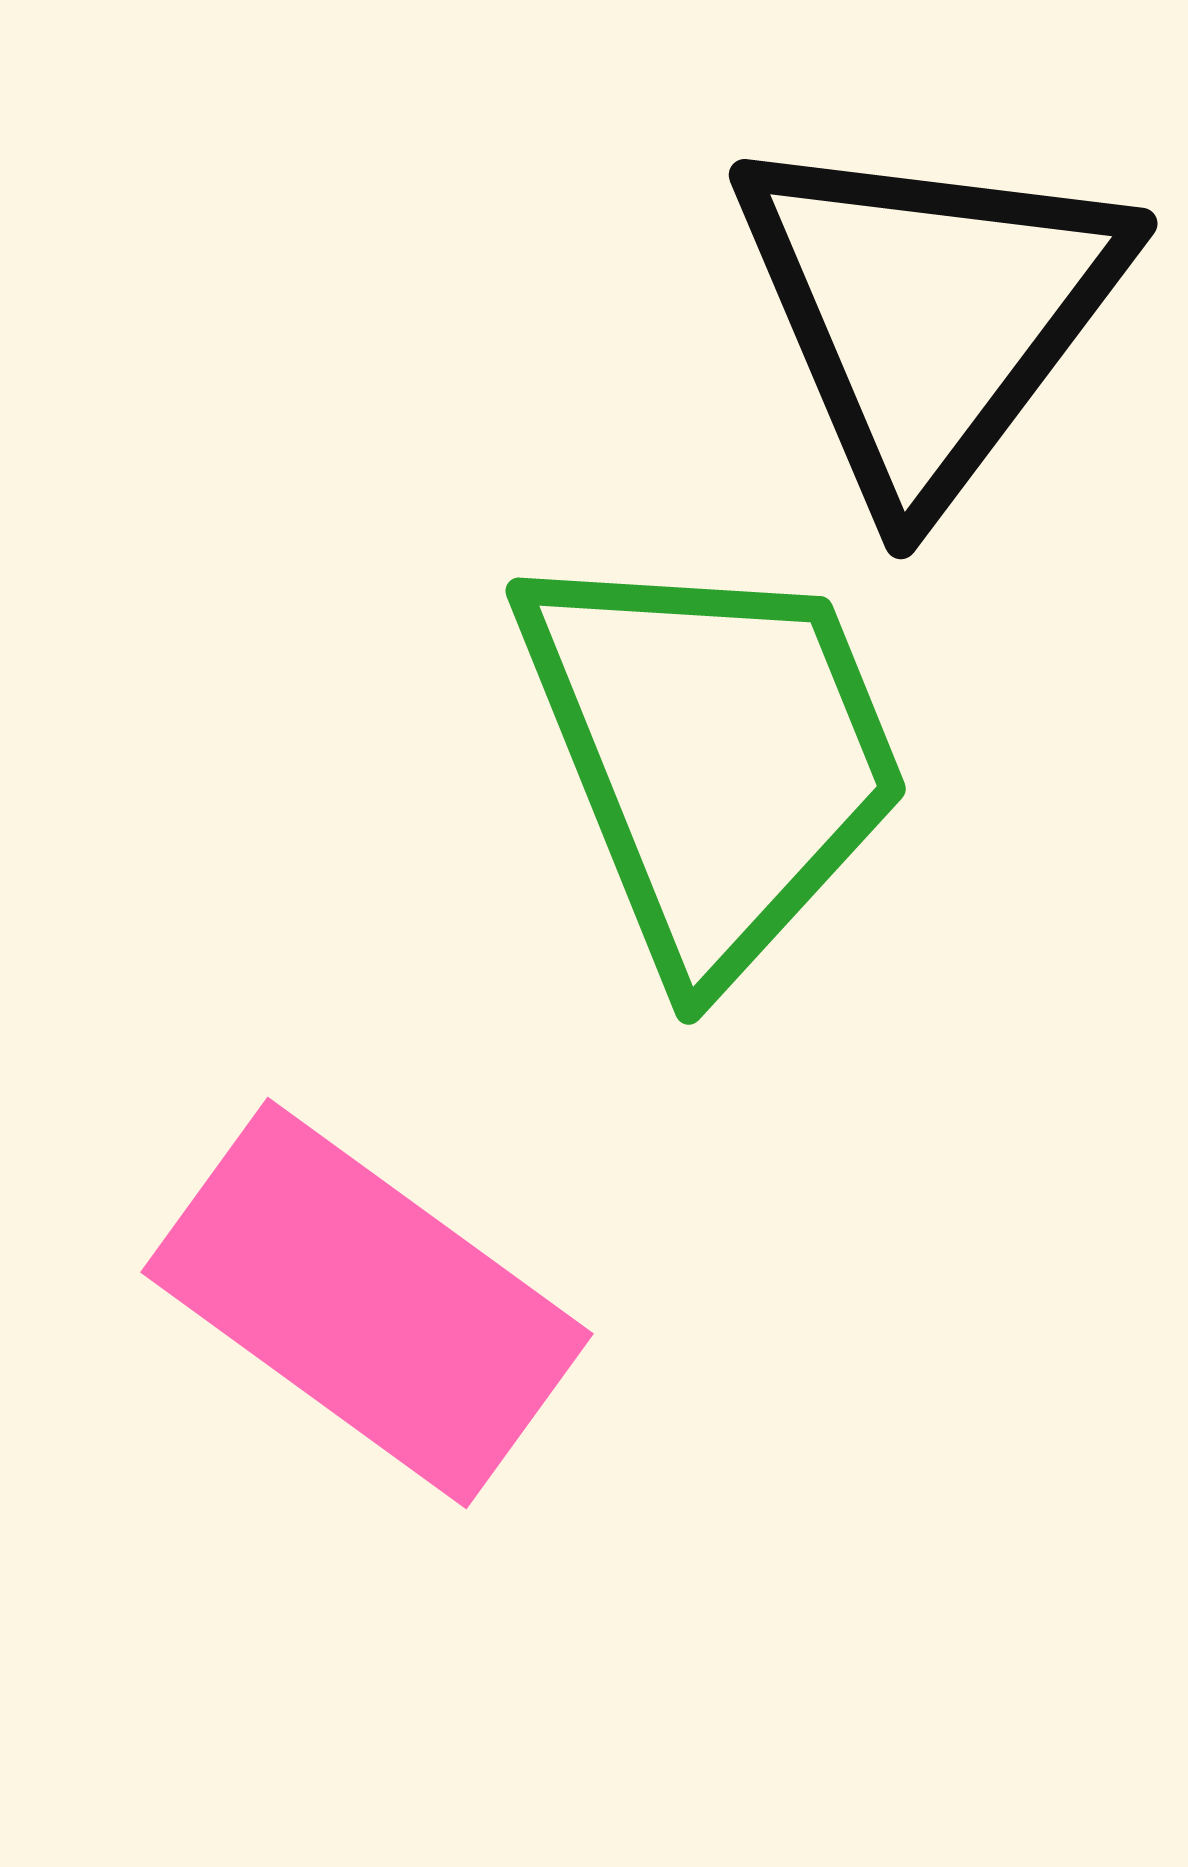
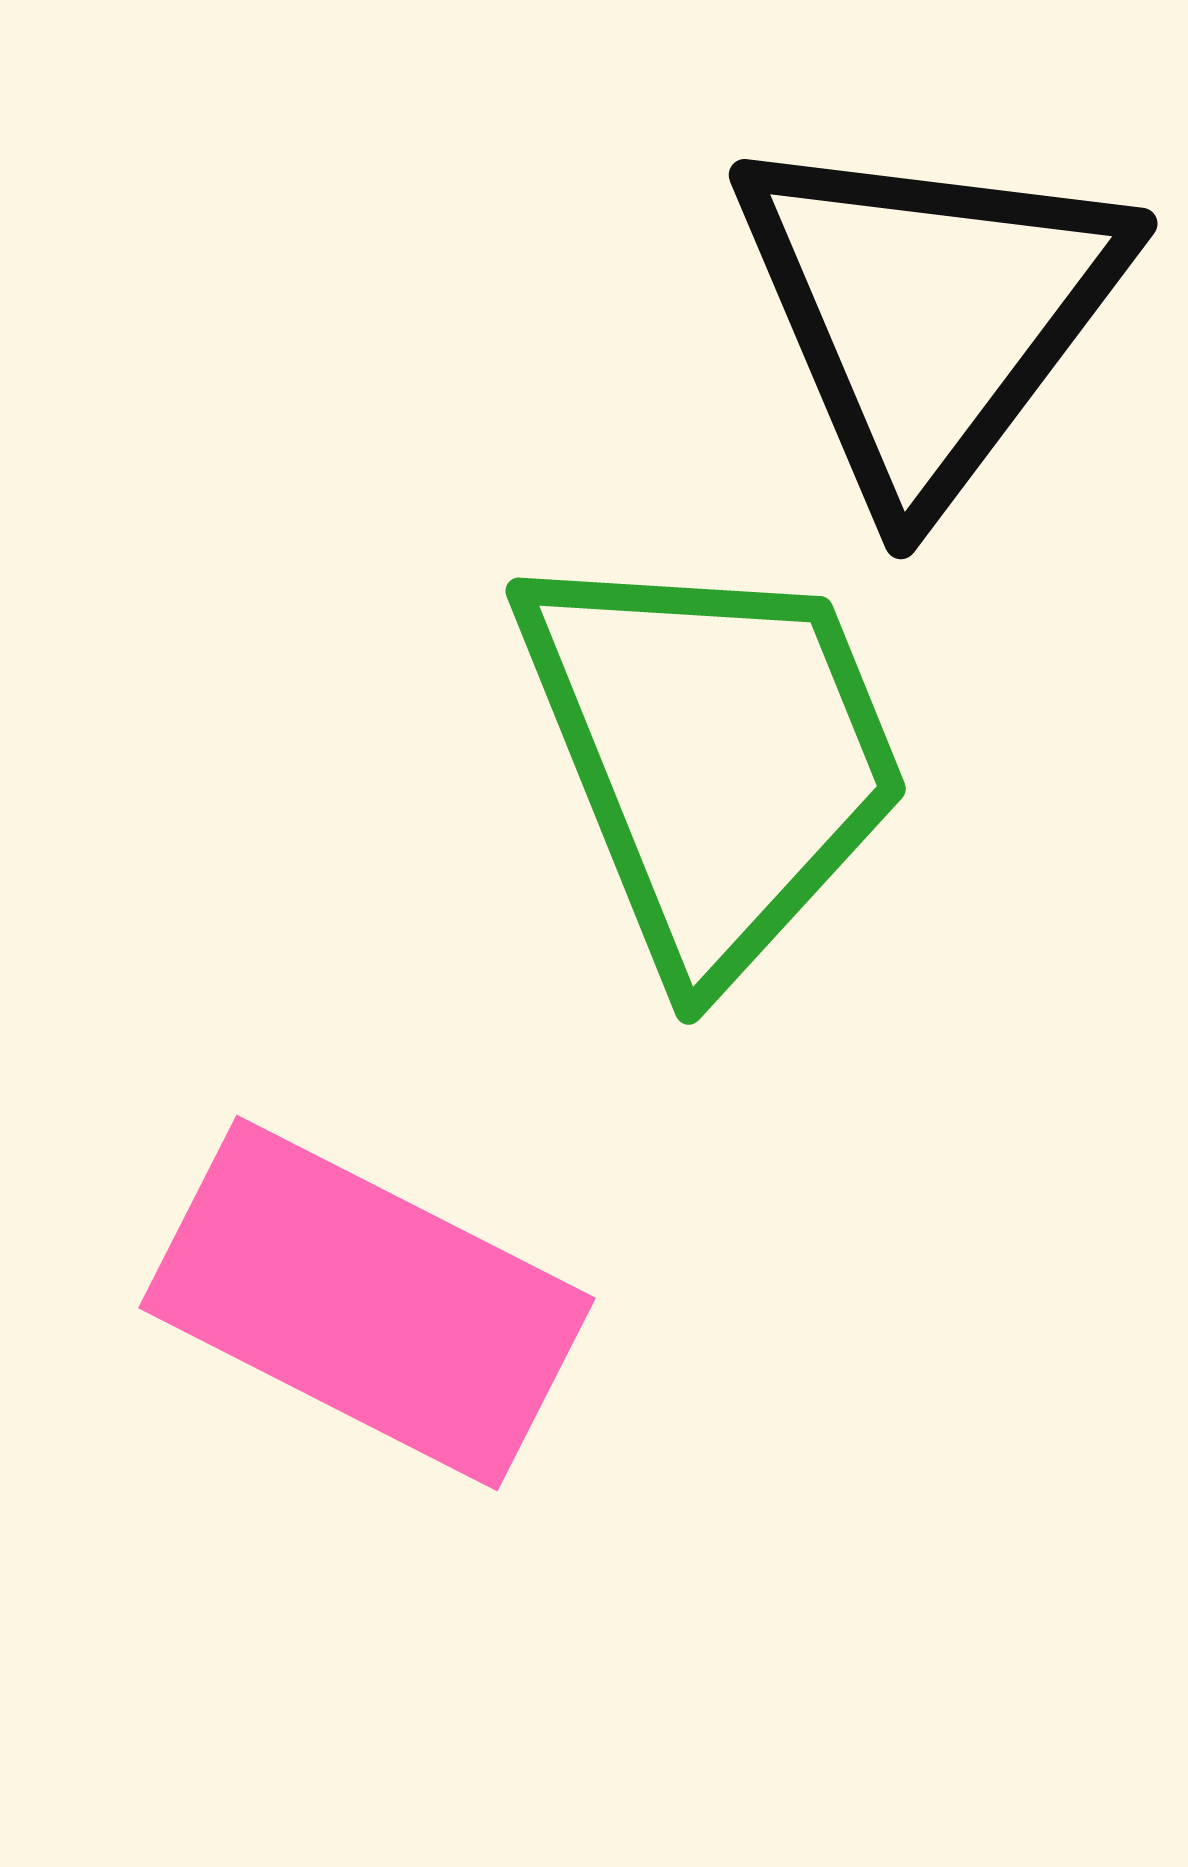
pink rectangle: rotated 9 degrees counterclockwise
